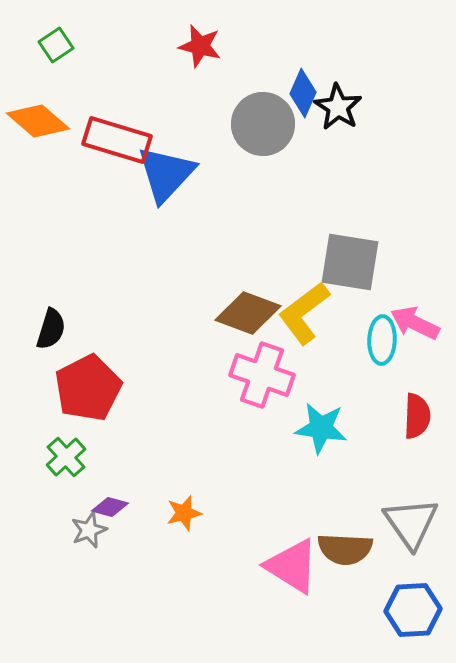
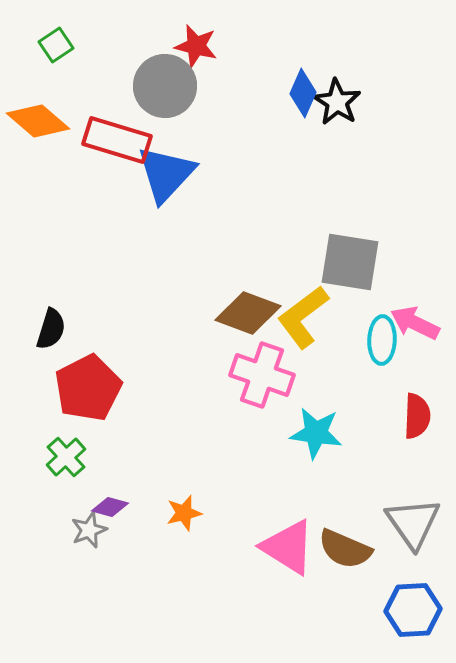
red star: moved 4 px left
black star: moved 1 px left, 5 px up
gray circle: moved 98 px left, 38 px up
yellow L-shape: moved 1 px left, 4 px down
cyan star: moved 5 px left, 5 px down
gray triangle: moved 2 px right
brown semicircle: rotated 20 degrees clockwise
pink triangle: moved 4 px left, 19 px up
